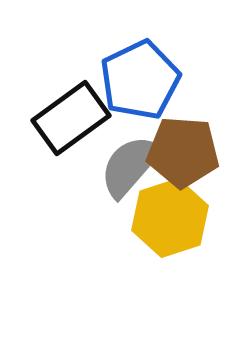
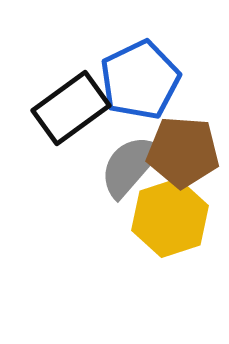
black rectangle: moved 10 px up
